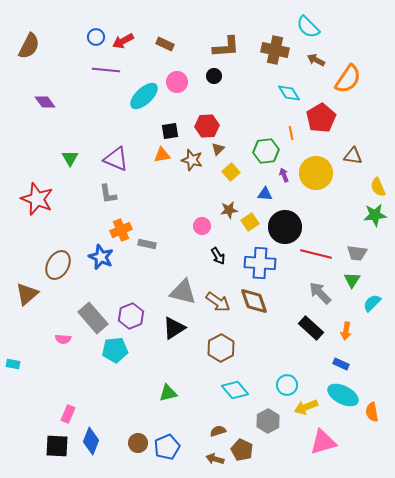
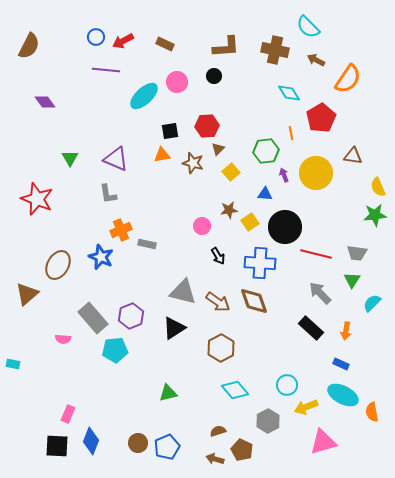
brown star at (192, 160): moved 1 px right, 3 px down
